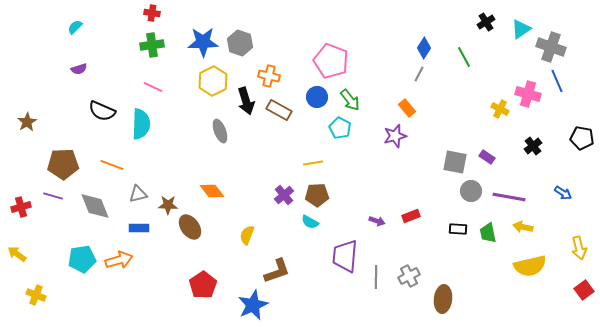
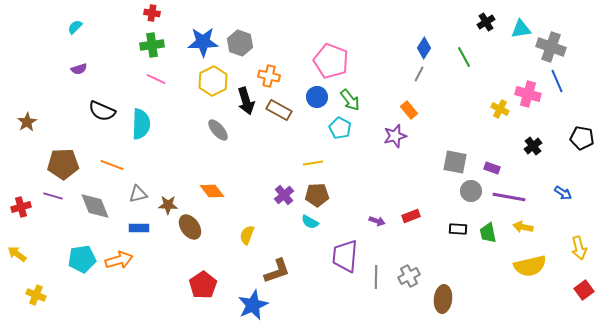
cyan triangle at (521, 29): rotated 25 degrees clockwise
pink line at (153, 87): moved 3 px right, 8 px up
orange rectangle at (407, 108): moved 2 px right, 2 px down
gray ellipse at (220, 131): moved 2 px left, 1 px up; rotated 20 degrees counterclockwise
purple rectangle at (487, 157): moved 5 px right, 11 px down; rotated 14 degrees counterclockwise
